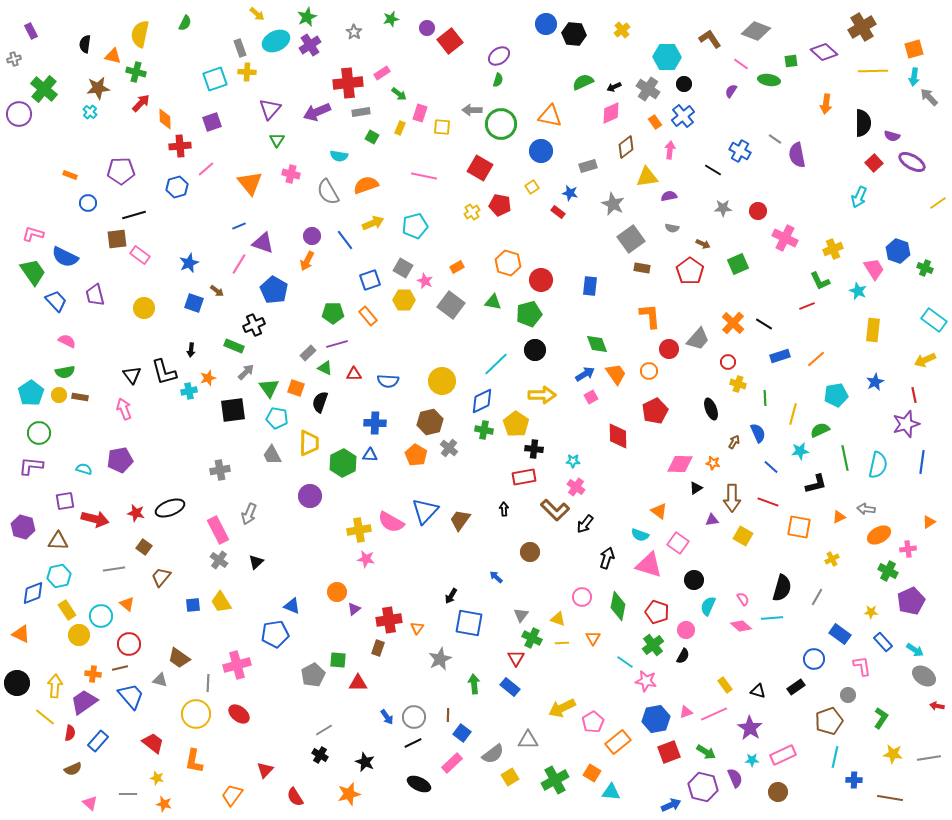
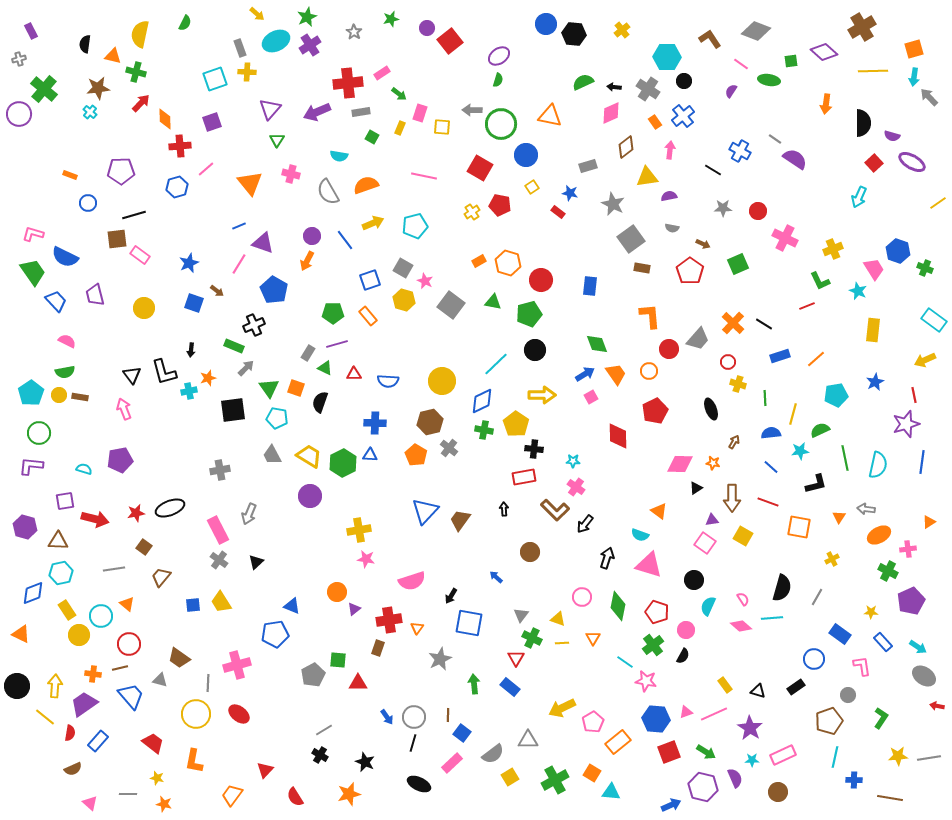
gray cross at (14, 59): moved 5 px right
black circle at (684, 84): moved 3 px up
black arrow at (614, 87): rotated 32 degrees clockwise
blue circle at (541, 151): moved 15 px left, 4 px down
purple semicircle at (797, 155): moved 2 px left, 4 px down; rotated 135 degrees clockwise
orange rectangle at (457, 267): moved 22 px right, 6 px up
yellow hexagon at (404, 300): rotated 15 degrees clockwise
gray rectangle at (308, 353): rotated 14 degrees counterclockwise
gray arrow at (246, 372): moved 4 px up
blue semicircle at (758, 433): moved 13 px right; rotated 72 degrees counterclockwise
yellow trapezoid at (309, 443): moved 13 px down; rotated 60 degrees counterclockwise
red star at (136, 513): rotated 24 degrees counterclockwise
orange triangle at (839, 517): rotated 32 degrees counterclockwise
pink semicircle at (391, 522): moved 21 px right, 59 px down; rotated 48 degrees counterclockwise
purple hexagon at (23, 527): moved 2 px right
pink square at (678, 543): moved 27 px right
cyan hexagon at (59, 576): moved 2 px right, 3 px up
cyan arrow at (915, 650): moved 3 px right, 3 px up
black circle at (17, 683): moved 3 px down
purple trapezoid at (84, 702): moved 2 px down
blue hexagon at (656, 719): rotated 16 degrees clockwise
black line at (413, 743): rotated 48 degrees counterclockwise
yellow star at (893, 754): moved 5 px right, 2 px down; rotated 12 degrees counterclockwise
